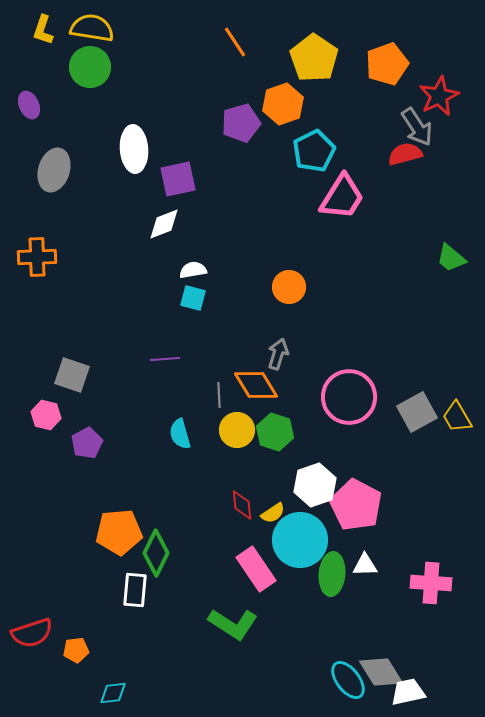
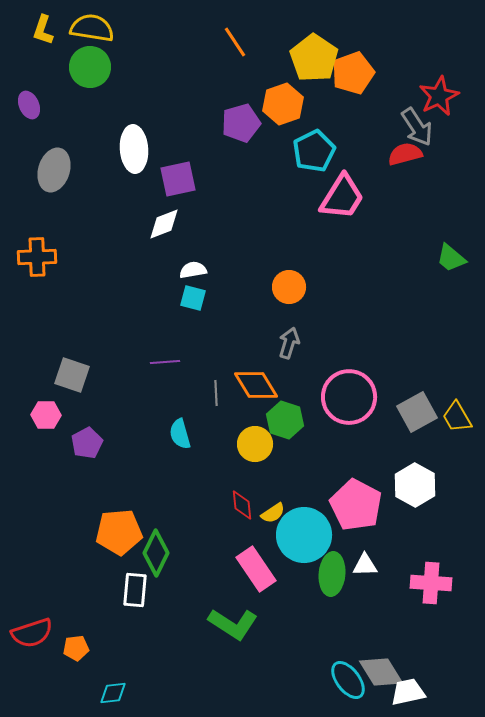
orange pentagon at (387, 64): moved 34 px left, 9 px down
gray arrow at (278, 354): moved 11 px right, 11 px up
purple line at (165, 359): moved 3 px down
gray line at (219, 395): moved 3 px left, 2 px up
pink hexagon at (46, 415): rotated 12 degrees counterclockwise
yellow circle at (237, 430): moved 18 px right, 14 px down
green hexagon at (275, 432): moved 10 px right, 12 px up
white hexagon at (315, 485): moved 100 px right; rotated 12 degrees counterclockwise
cyan circle at (300, 540): moved 4 px right, 5 px up
orange pentagon at (76, 650): moved 2 px up
